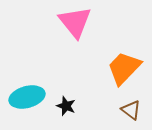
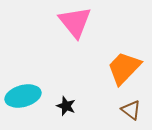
cyan ellipse: moved 4 px left, 1 px up
